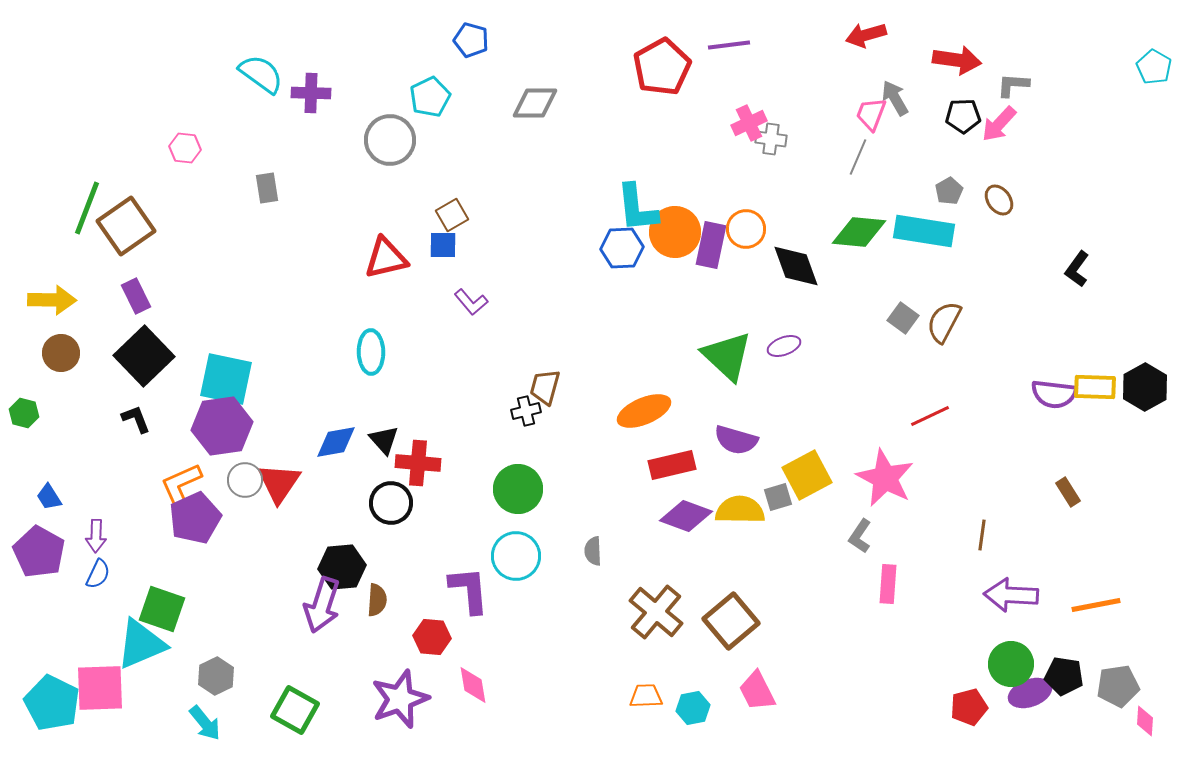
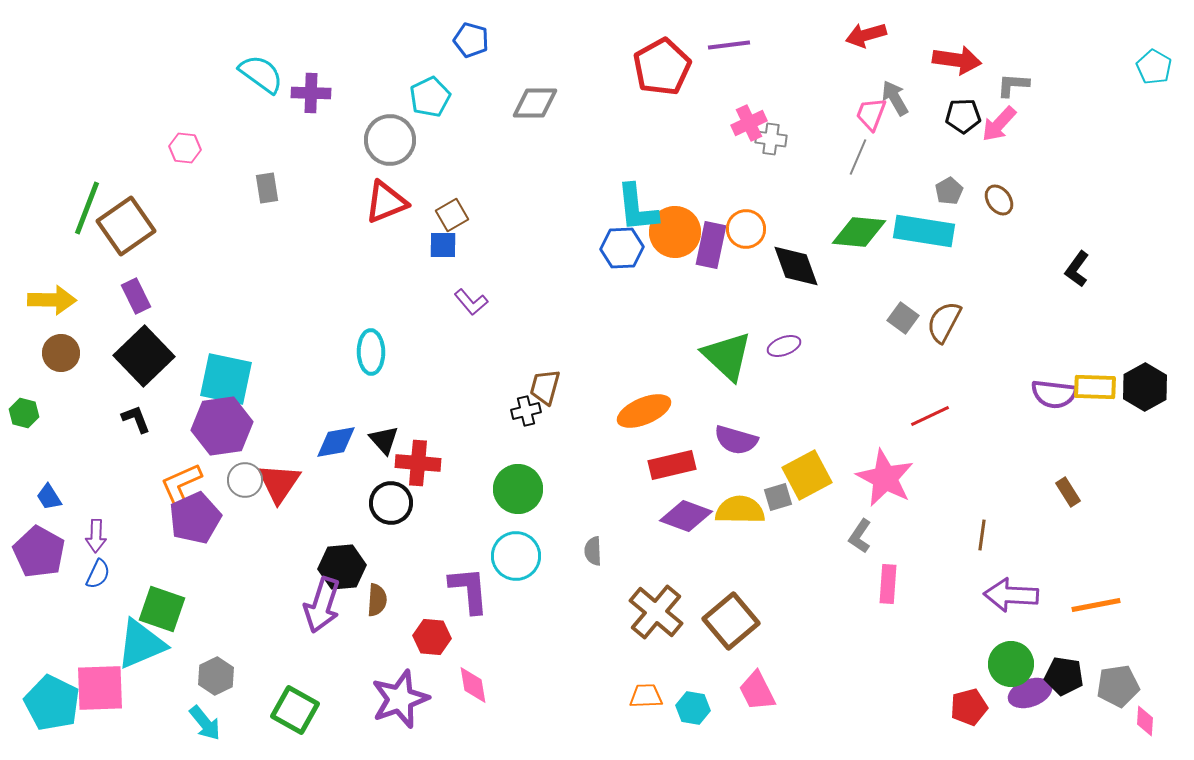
red triangle at (386, 258): moved 56 px up; rotated 9 degrees counterclockwise
cyan hexagon at (693, 708): rotated 20 degrees clockwise
